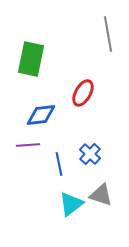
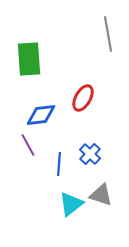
green rectangle: moved 2 px left; rotated 16 degrees counterclockwise
red ellipse: moved 5 px down
purple line: rotated 65 degrees clockwise
blue line: rotated 15 degrees clockwise
